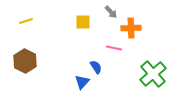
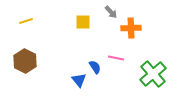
pink line: moved 2 px right, 10 px down
blue semicircle: moved 1 px left
blue triangle: moved 3 px left, 2 px up; rotated 21 degrees counterclockwise
